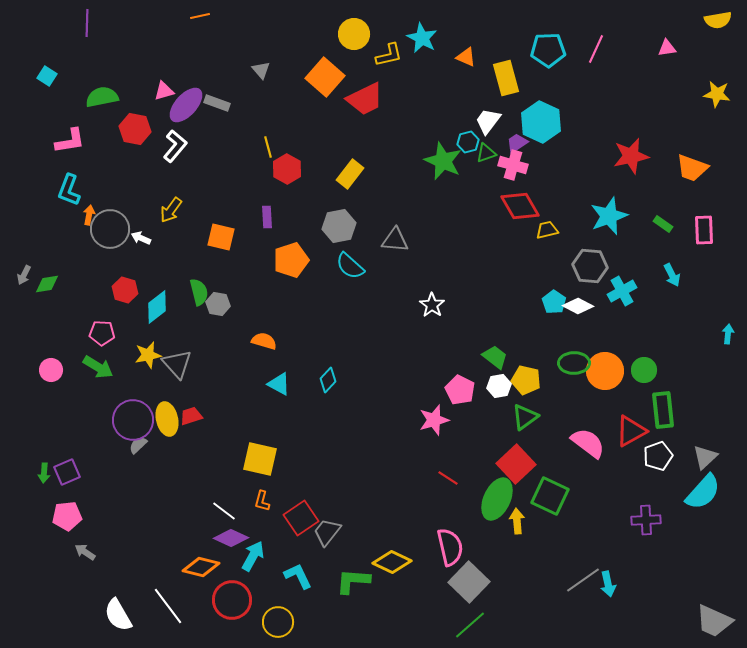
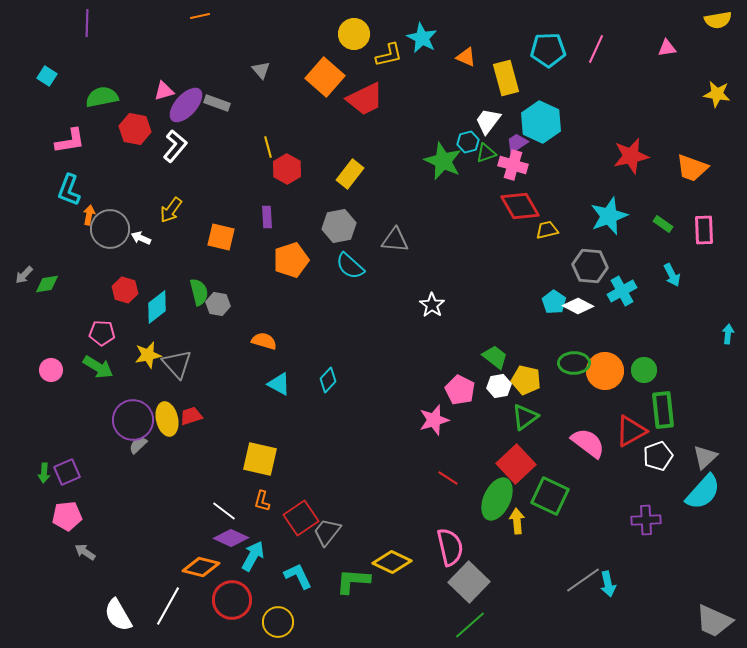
gray arrow at (24, 275): rotated 18 degrees clockwise
white line at (168, 606): rotated 66 degrees clockwise
